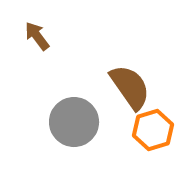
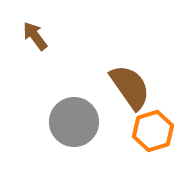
brown arrow: moved 2 px left
orange hexagon: moved 1 px down
